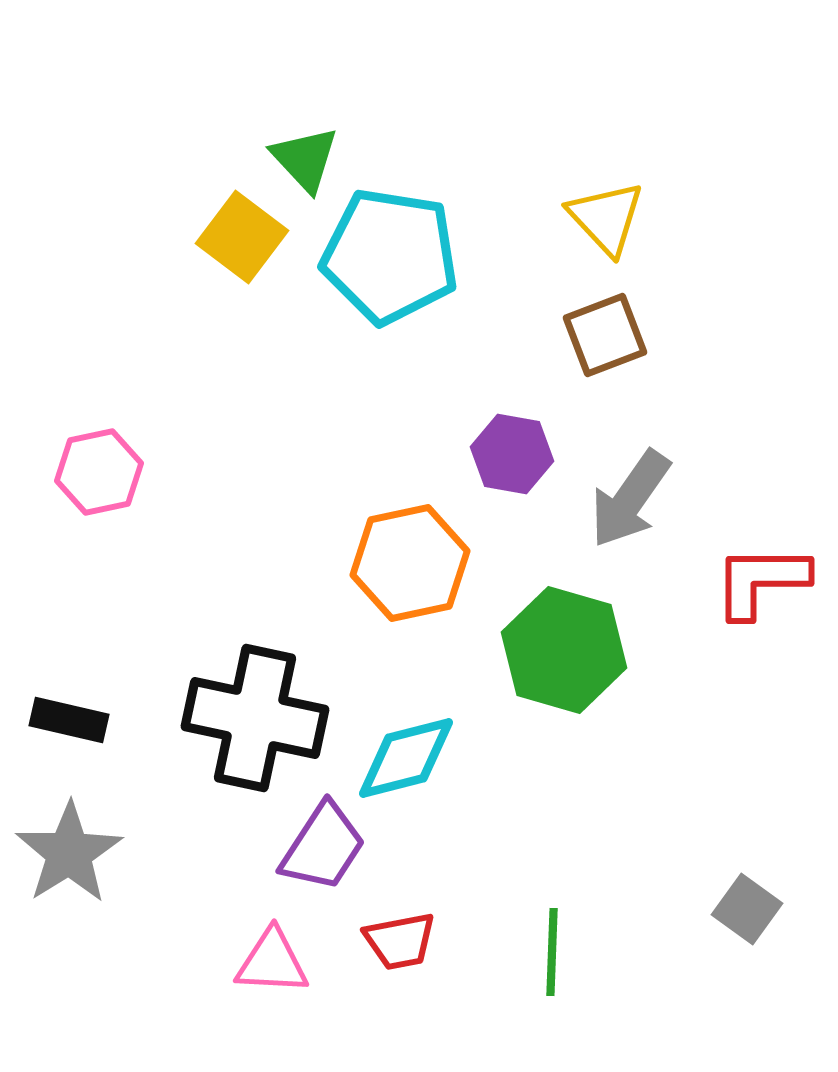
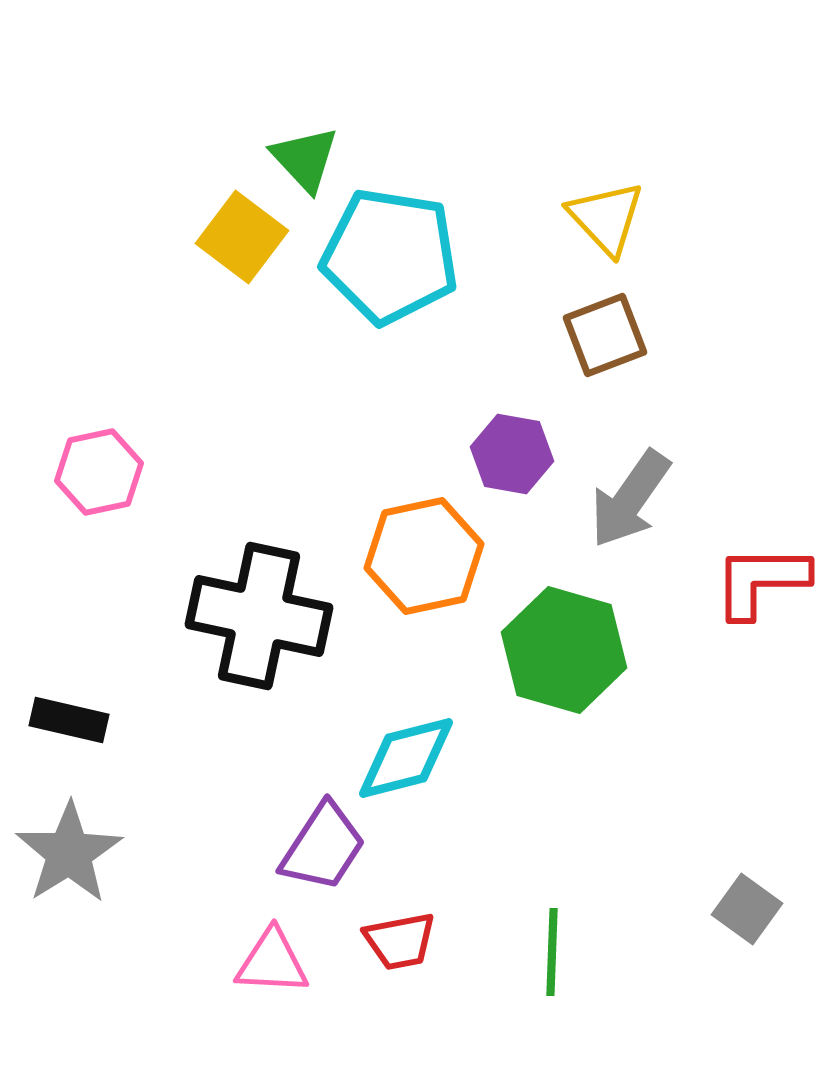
orange hexagon: moved 14 px right, 7 px up
black cross: moved 4 px right, 102 px up
